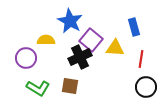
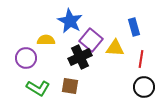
black circle: moved 2 px left
